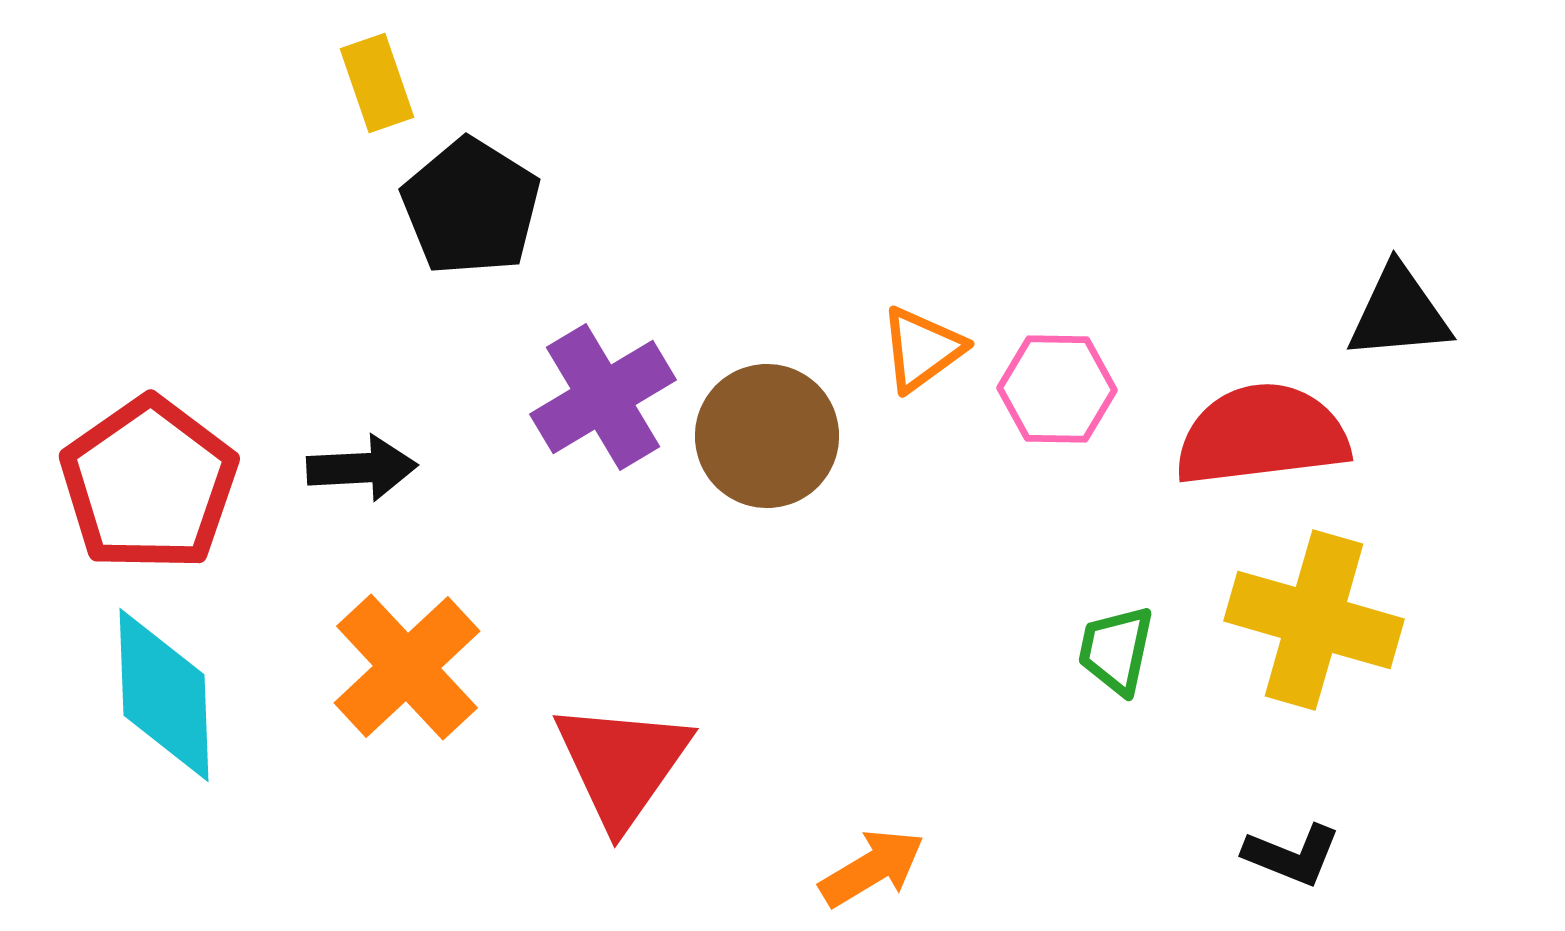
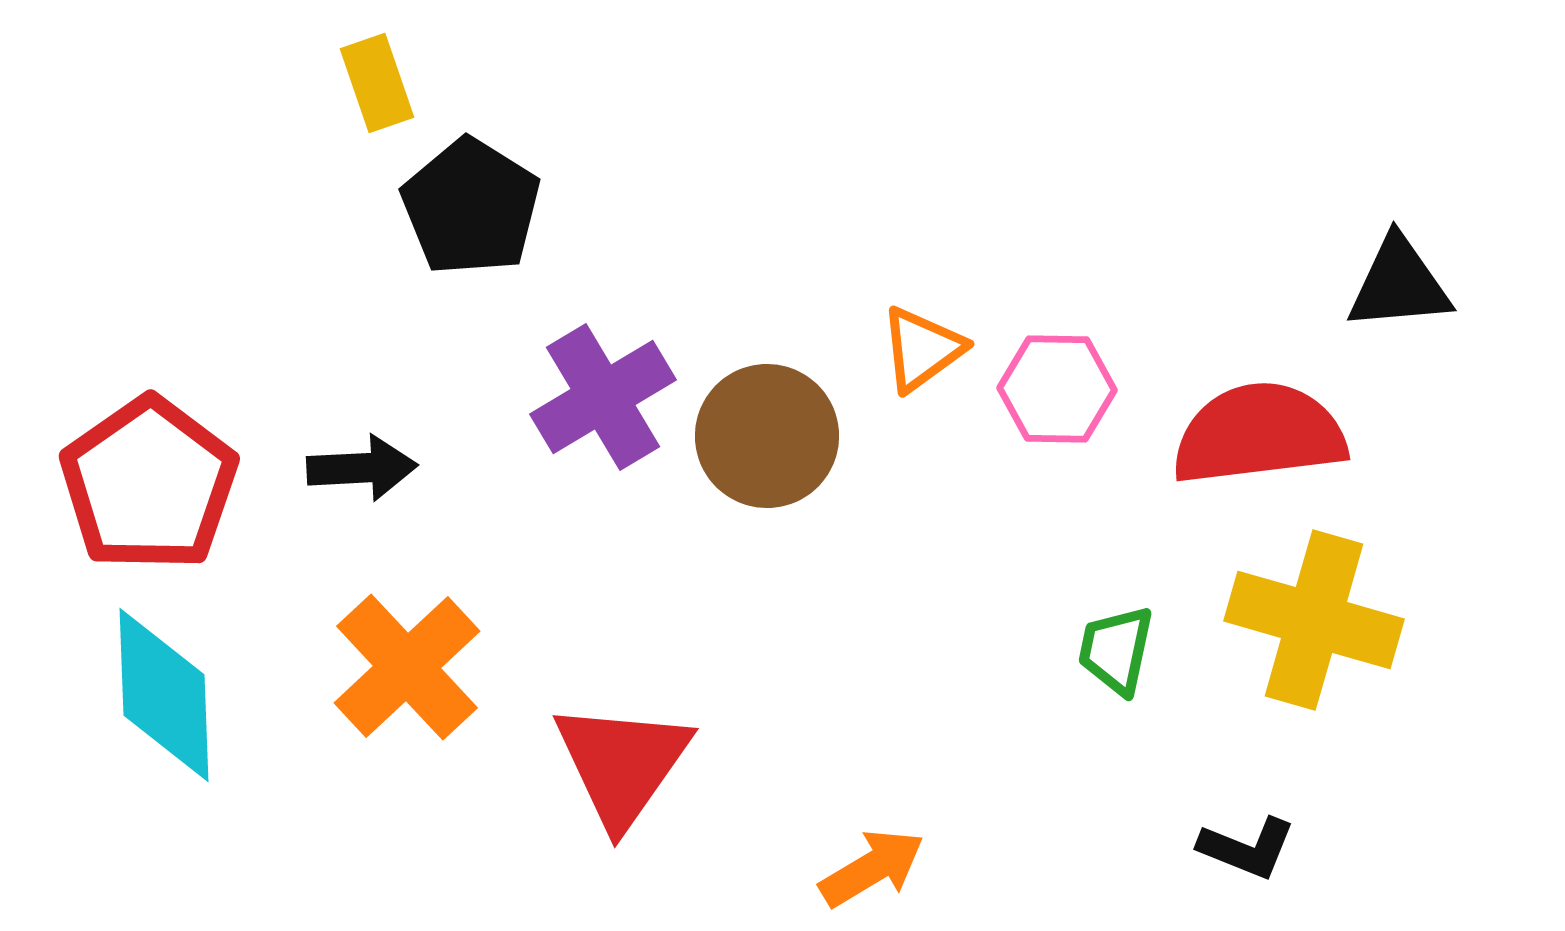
black triangle: moved 29 px up
red semicircle: moved 3 px left, 1 px up
black L-shape: moved 45 px left, 7 px up
